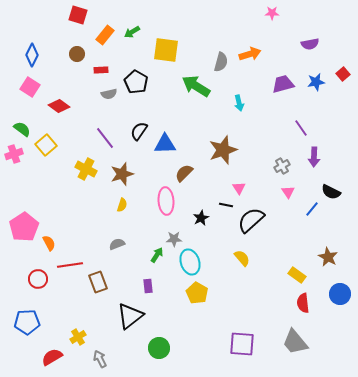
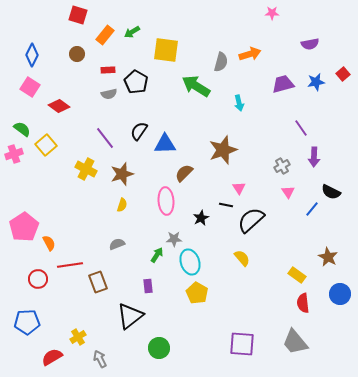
red rectangle at (101, 70): moved 7 px right
